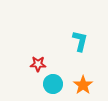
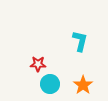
cyan circle: moved 3 px left
